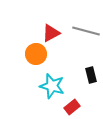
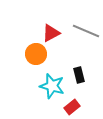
gray line: rotated 8 degrees clockwise
black rectangle: moved 12 px left
